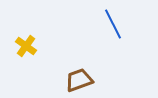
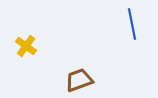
blue line: moved 19 px right; rotated 16 degrees clockwise
